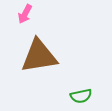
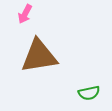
green semicircle: moved 8 px right, 3 px up
